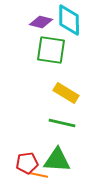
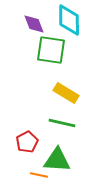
purple diamond: moved 7 px left, 2 px down; rotated 55 degrees clockwise
red pentagon: moved 21 px up; rotated 20 degrees counterclockwise
